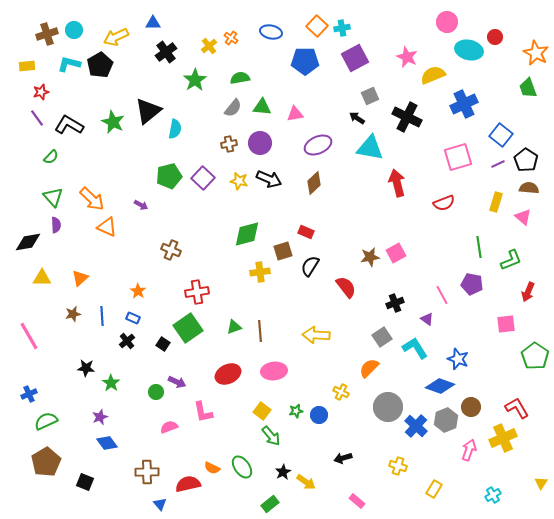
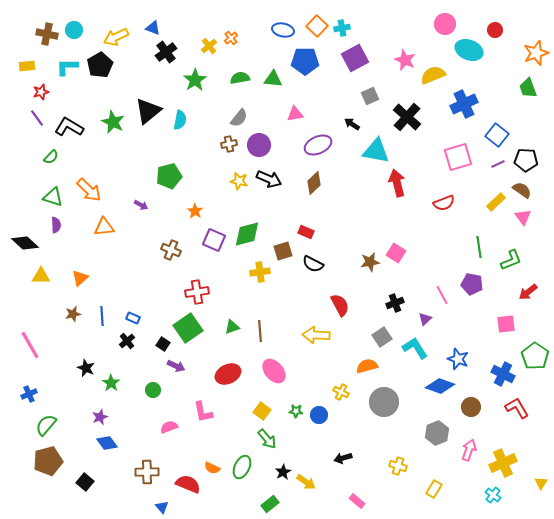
pink circle at (447, 22): moved 2 px left, 2 px down
blue triangle at (153, 23): moved 5 px down; rotated 21 degrees clockwise
blue ellipse at (271, 32): moved 12 px right, 2 px up
brown cross at (47, 34): rotated 30 degrees clockwise
red circle at (495, 37): moved 7 px up
orange cross at (231, 38): rotated 16 degrees clockwise
cyan ellipse at (469, 50): rotated 8 degrees clockwise
orange star at (536, 53): rotated 25 degrees clockwise
pink star at (407, 57): moved 2 px left, 3 px down
cyan L-shape at (69, 64): moved 2 px left, 3 px down; rotated 15 degrees counterclockwise
green triangle at (262, 107): moved 11 px right, 28 px up
gray semicircle at (233, 108): moved 6 px right, 10 px down
black cross at (407, 117): rotated 16 degrees clockwise
black arrow at (357, 118): moved 5 px left, 6 px down
black L-shape at (69, 125): moved 2 px down
cyan semicircle at (175, 129): moved 5 px right, 9 px up
blue square at (501, 135): moved 4 px left
purple circle at (260, 143): moved 1 px left, 2 px down
cyan triangle at (370, 148): moved 6 px right, 3 px down
black pentagon at (526, 160): rotated 30 degrees counterclockwise
purple square at (203, 178): moved 11 px right, 62 px down; rotated 20 degrees counterclockwise
brown semicircle at (529, 188): moved 7 px left, 2 px down; rotated 30 degrees clockwise
green triangle at (53, 197): rotated 30 degrees counterclockwise
orange arrow at (92, 199): moved 3 px left, 9 px up
yellow rectangle at (496, 202): rotated 30 degrees clockwise
pink triangle at (523, 217): rotated 12 degrees clockwise
orange triangle at (107, 227): moved 3 px left; rotated 30 degrees counterclockwise
black diamond at (28, 242): moved 3 px left, 1 px down; rotated 52 degrees clockwise
pink square at (396, 253): rotated 30 degrees counterclockwise
brown star at (370, 257): moved 5 px down
black semicircle at (310, 266): moved 3 px right, 2 px up; rotated 95 degrees counterclockwise
yellow triangle at (42, 278): moved 1 px left, 2 px up
red semicircle at (346, 287): moved 6 px left, 18 px down; rotated 10 degrees clockwise
orange star at (138, 291): moved 57 px right, 80 px up
red arrow at (528, 292): rotated 30 degrees clockwise
purple triangle at (427, 319): moved 2 px left; rotated 40 degrees clockwise
green triangle at (234, 327): moved 2 px left
pink line at (29, 336): moved 1 px right, 9 px down
black star at (86, 368): rotated 18 degrees clockwise
orange semicircle at (369, 368): moved 2 px left, 2 px up; rotated 30 degrees clockwise
pink ellipse at (274, 371): rotated 55 degrees clockwise
purple arrow at (177, 382): moved 1 px left, 16 px up
green circle at (156, 392): moved 3 px left, 2 px up
gray circle at (388, 407): moved 4 px left, 5 px up
green star at (296, 411): rotated 16 degrees clockwise
gray hexagon at (446, 420): moved 9 px left, 13 px down
green semicircle at (46, 421): moved 4 px down; rotated 25 degrees counterclockwise
blue cross at (416, 426): moved 87 px right, 52 px up; rotated 15 degrees counterclockwise
green arrow at (271, 436): moved 4 px left, 3 px down
yellow cross at (503, 438): moved 25 px down
brown pentagon at (46, 462): moved 2 px right, 1 px up; rotated 16 degrees clockwise
green ellipse at (242, 467): rotated 60 degrees clockwise
black square at (85, 482): rotated 18 degrees clockwise
red semicircle at (188, 484): rotated 35 degrees clockwise
cyan cross at (493, 495): rotated 21 degrees counterclockwise
blue triangle at (160, 504): moved 2 px right, 3 px down
